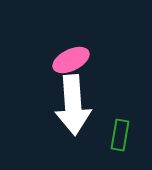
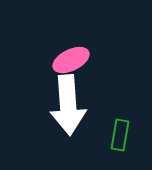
white arrow: moved 5 px left
